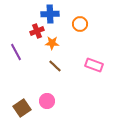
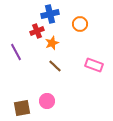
blue cross: rotated 12 degrees counterclockwise
orange star: rotated 24 degrees counterclockwise
brown square: rotated 24 degrees clockwise
